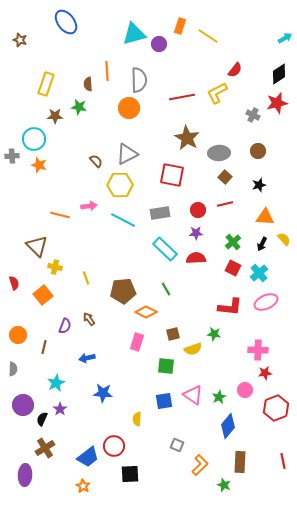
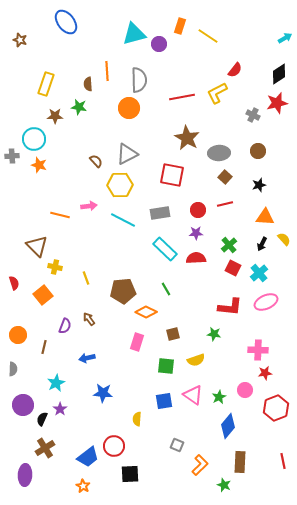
green cross at (233, 242): moved 4 px left, 3 px down
yellow semicircle at (193, 349): moved 3 px right, 11 px down
